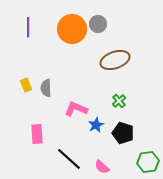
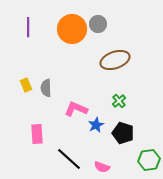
green hexagon: moved 1 px right, 2 px up
pink semicircle: rotated 21 degrees counterclockwise
